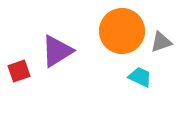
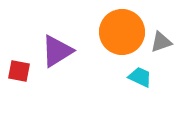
orange circle: moved 1 px down
red square: rotated 30 degrees clockwise
